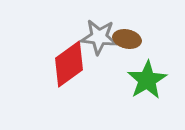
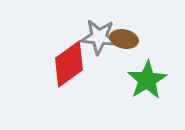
brown ellipse: moved 3 px left
